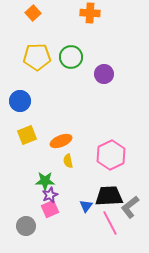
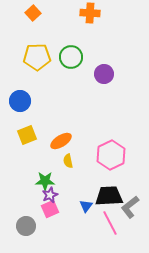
orange ellipse: rotated 10 degrees counterclockwise
